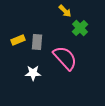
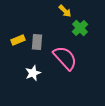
white star: rotated 21 degrees counterclockwise
